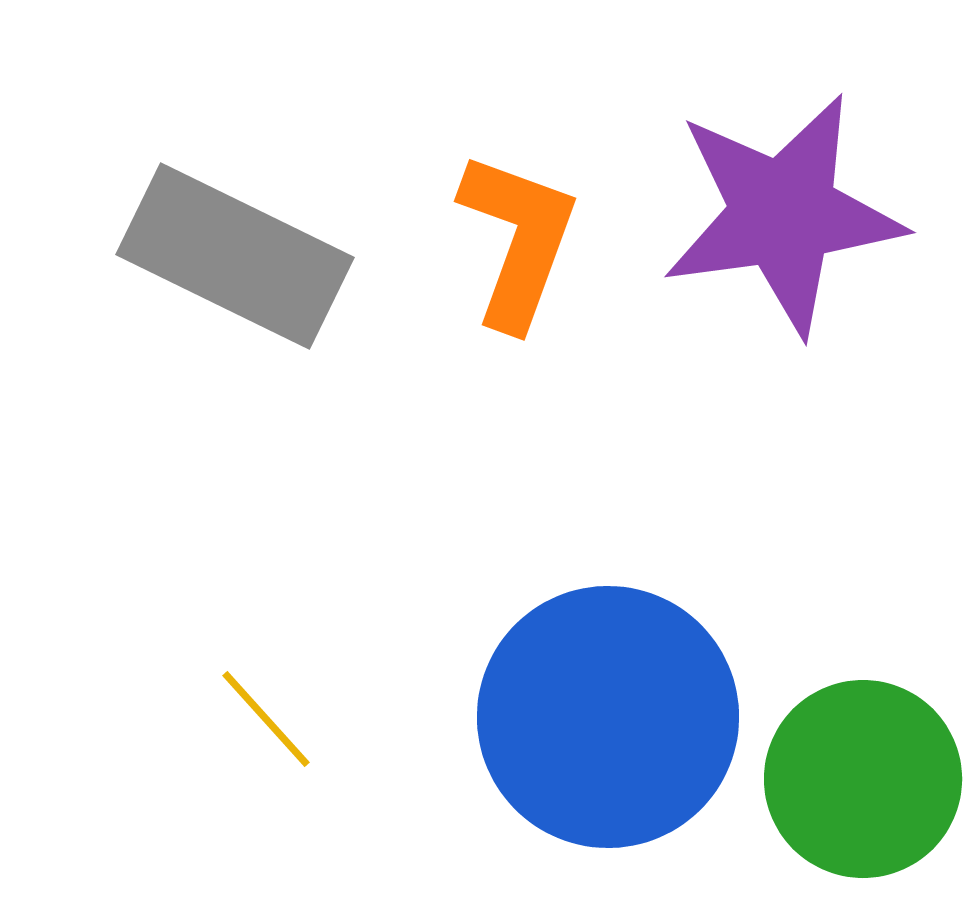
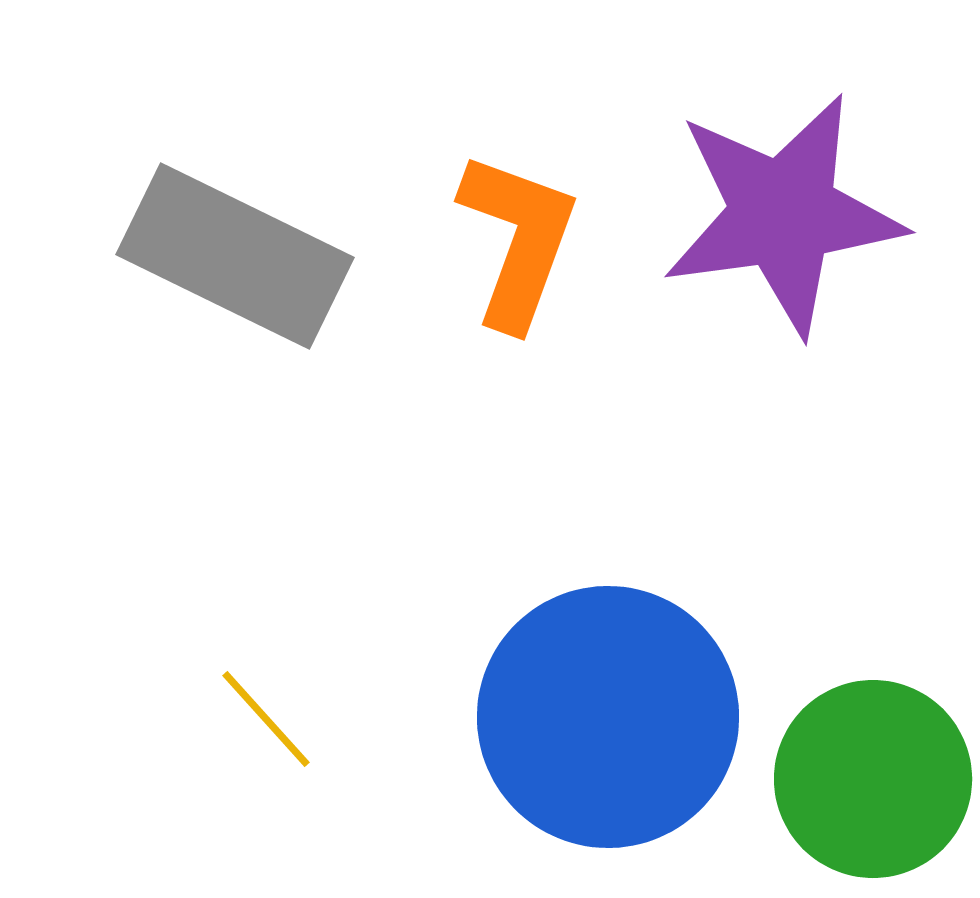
green circle: moved 10 px right
